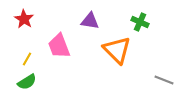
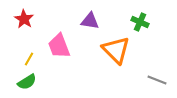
orange triangle: moved 1 px left
yellow line: moved 2 px right
gray line: moved 7 px left
